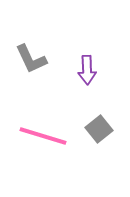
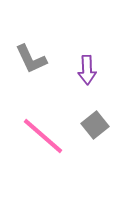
gray square: moved 4 px left, 4 px up
pink line: rotated 24 degrees clockwise
